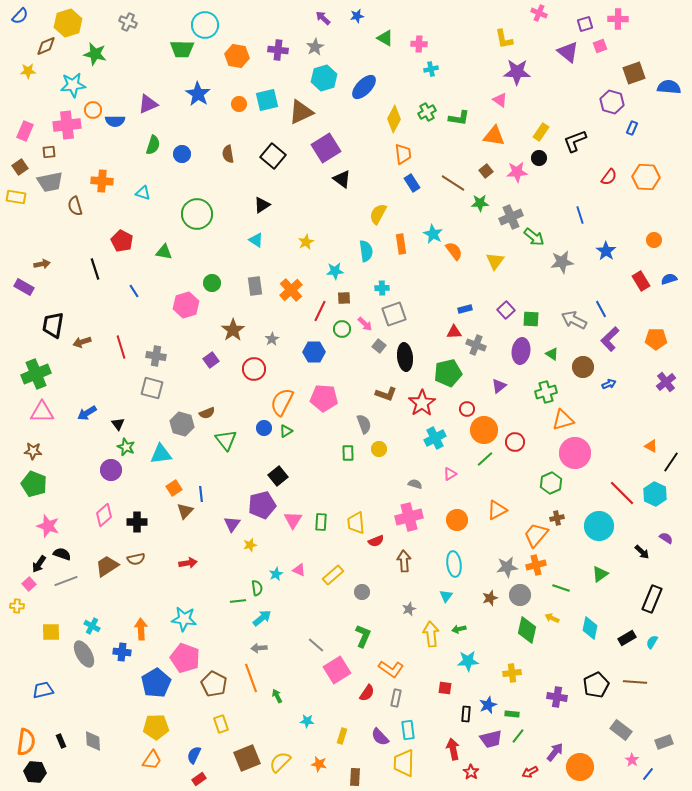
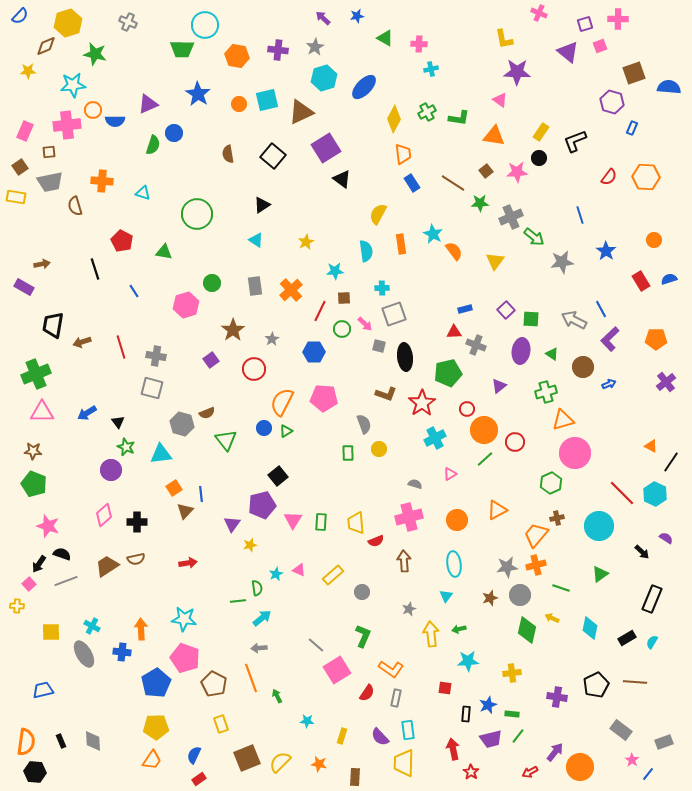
blue circle at (182, 154): moved 8 px left, 21 px up
gray square at (379, 346): rotated 24 degrees counterclockwise
black triangle at (118, 424): moved 2 px up
